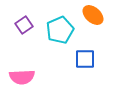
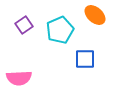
orange ellipse: moved 2 px right
pink semicircle: moved 3 px left, 1 px down
